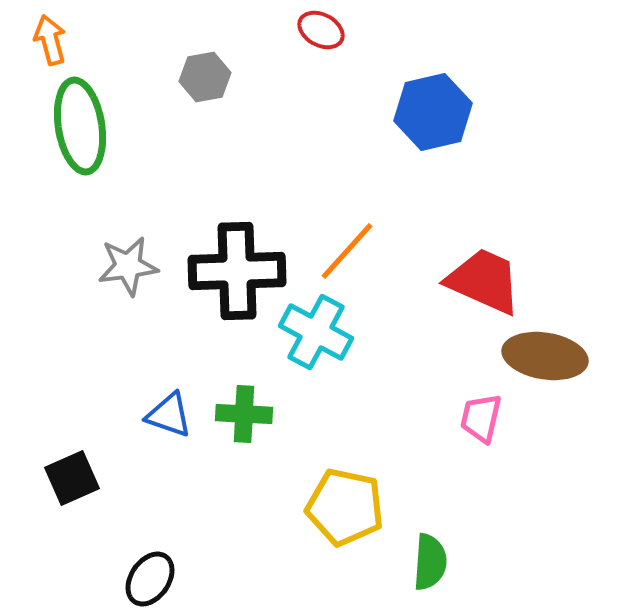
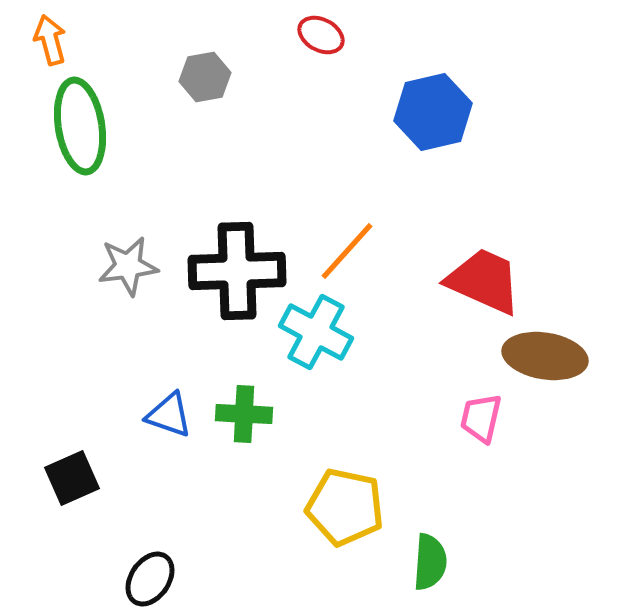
red ellipse: moved 5 px down
